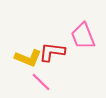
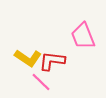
red L-shape: moved 9 px down
yellow L-shape: rotated 12 degrees clockwise
